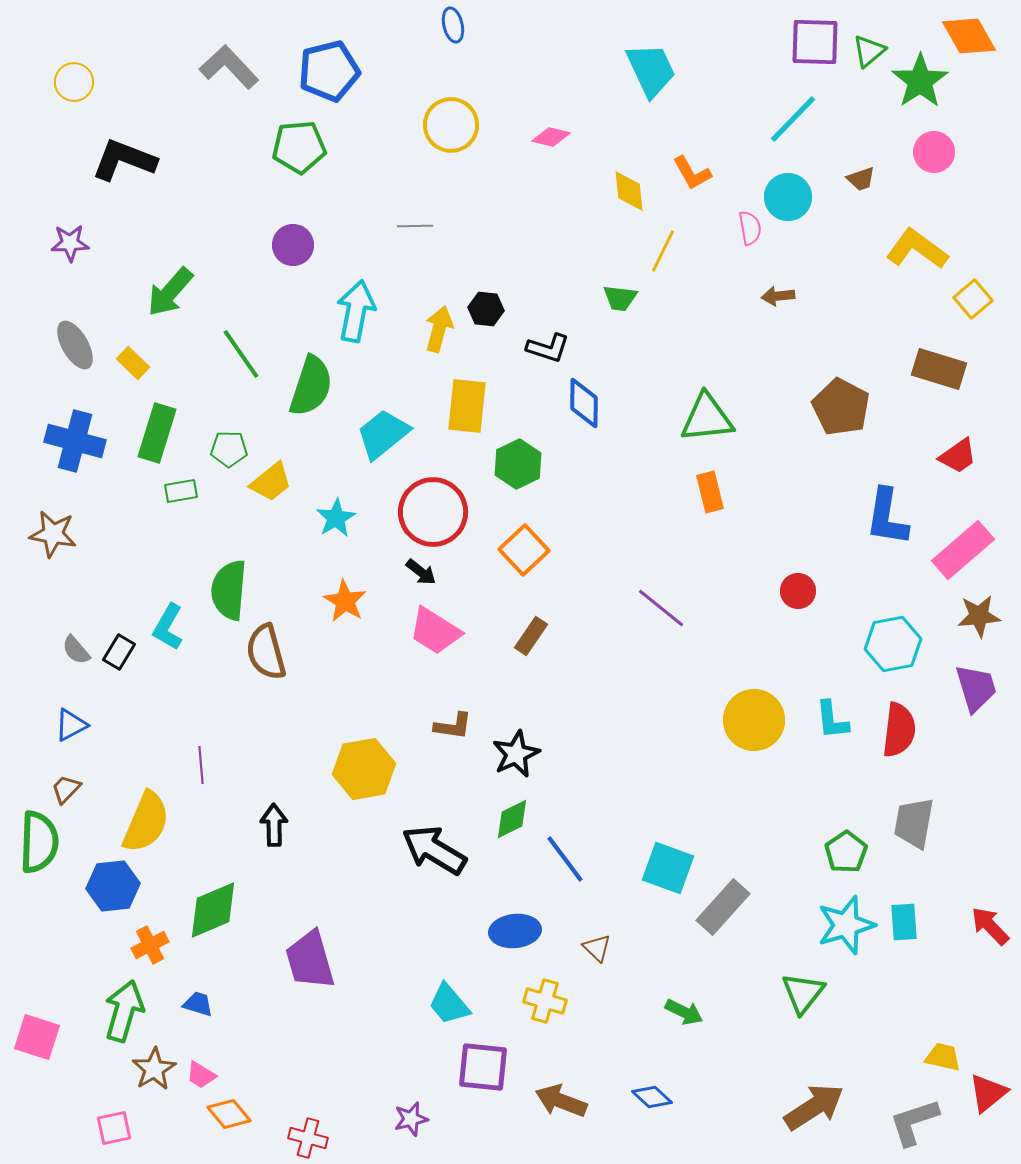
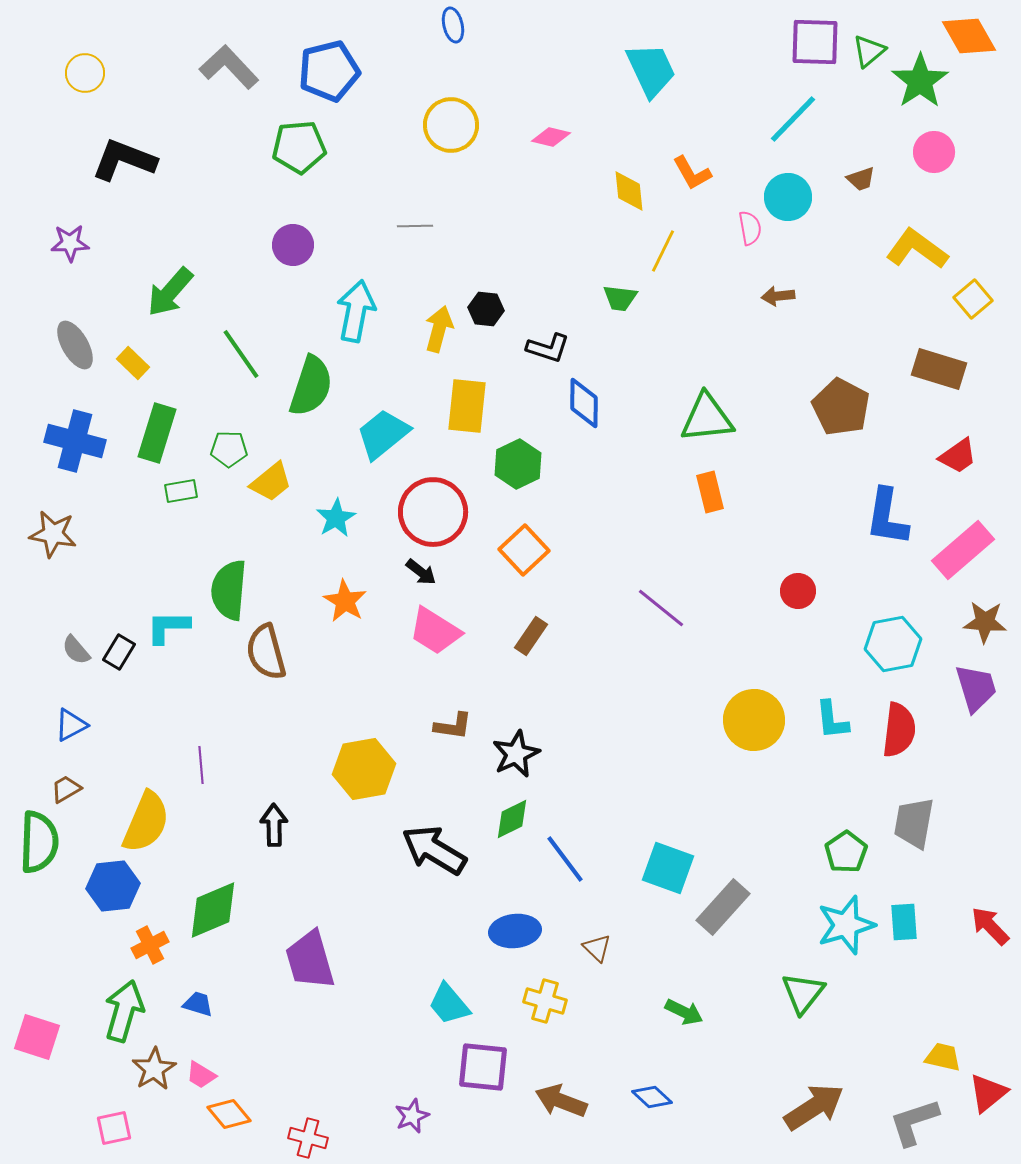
yellow circle at (74, 82): moved 11 px right, 9 px up
brown star at (979, 616): moved 6 px right, 6 px down; rotated 9 degrees clockwise
cyan L-shape at (168, 627): rotated 60 degrees clockwise
brown trapezoid at (66, 789): rotated 16 degrees clockwise
purple star at (411, 1119): moved 1 px right, 3 px up; rotated 8 degrees counterclockwise
